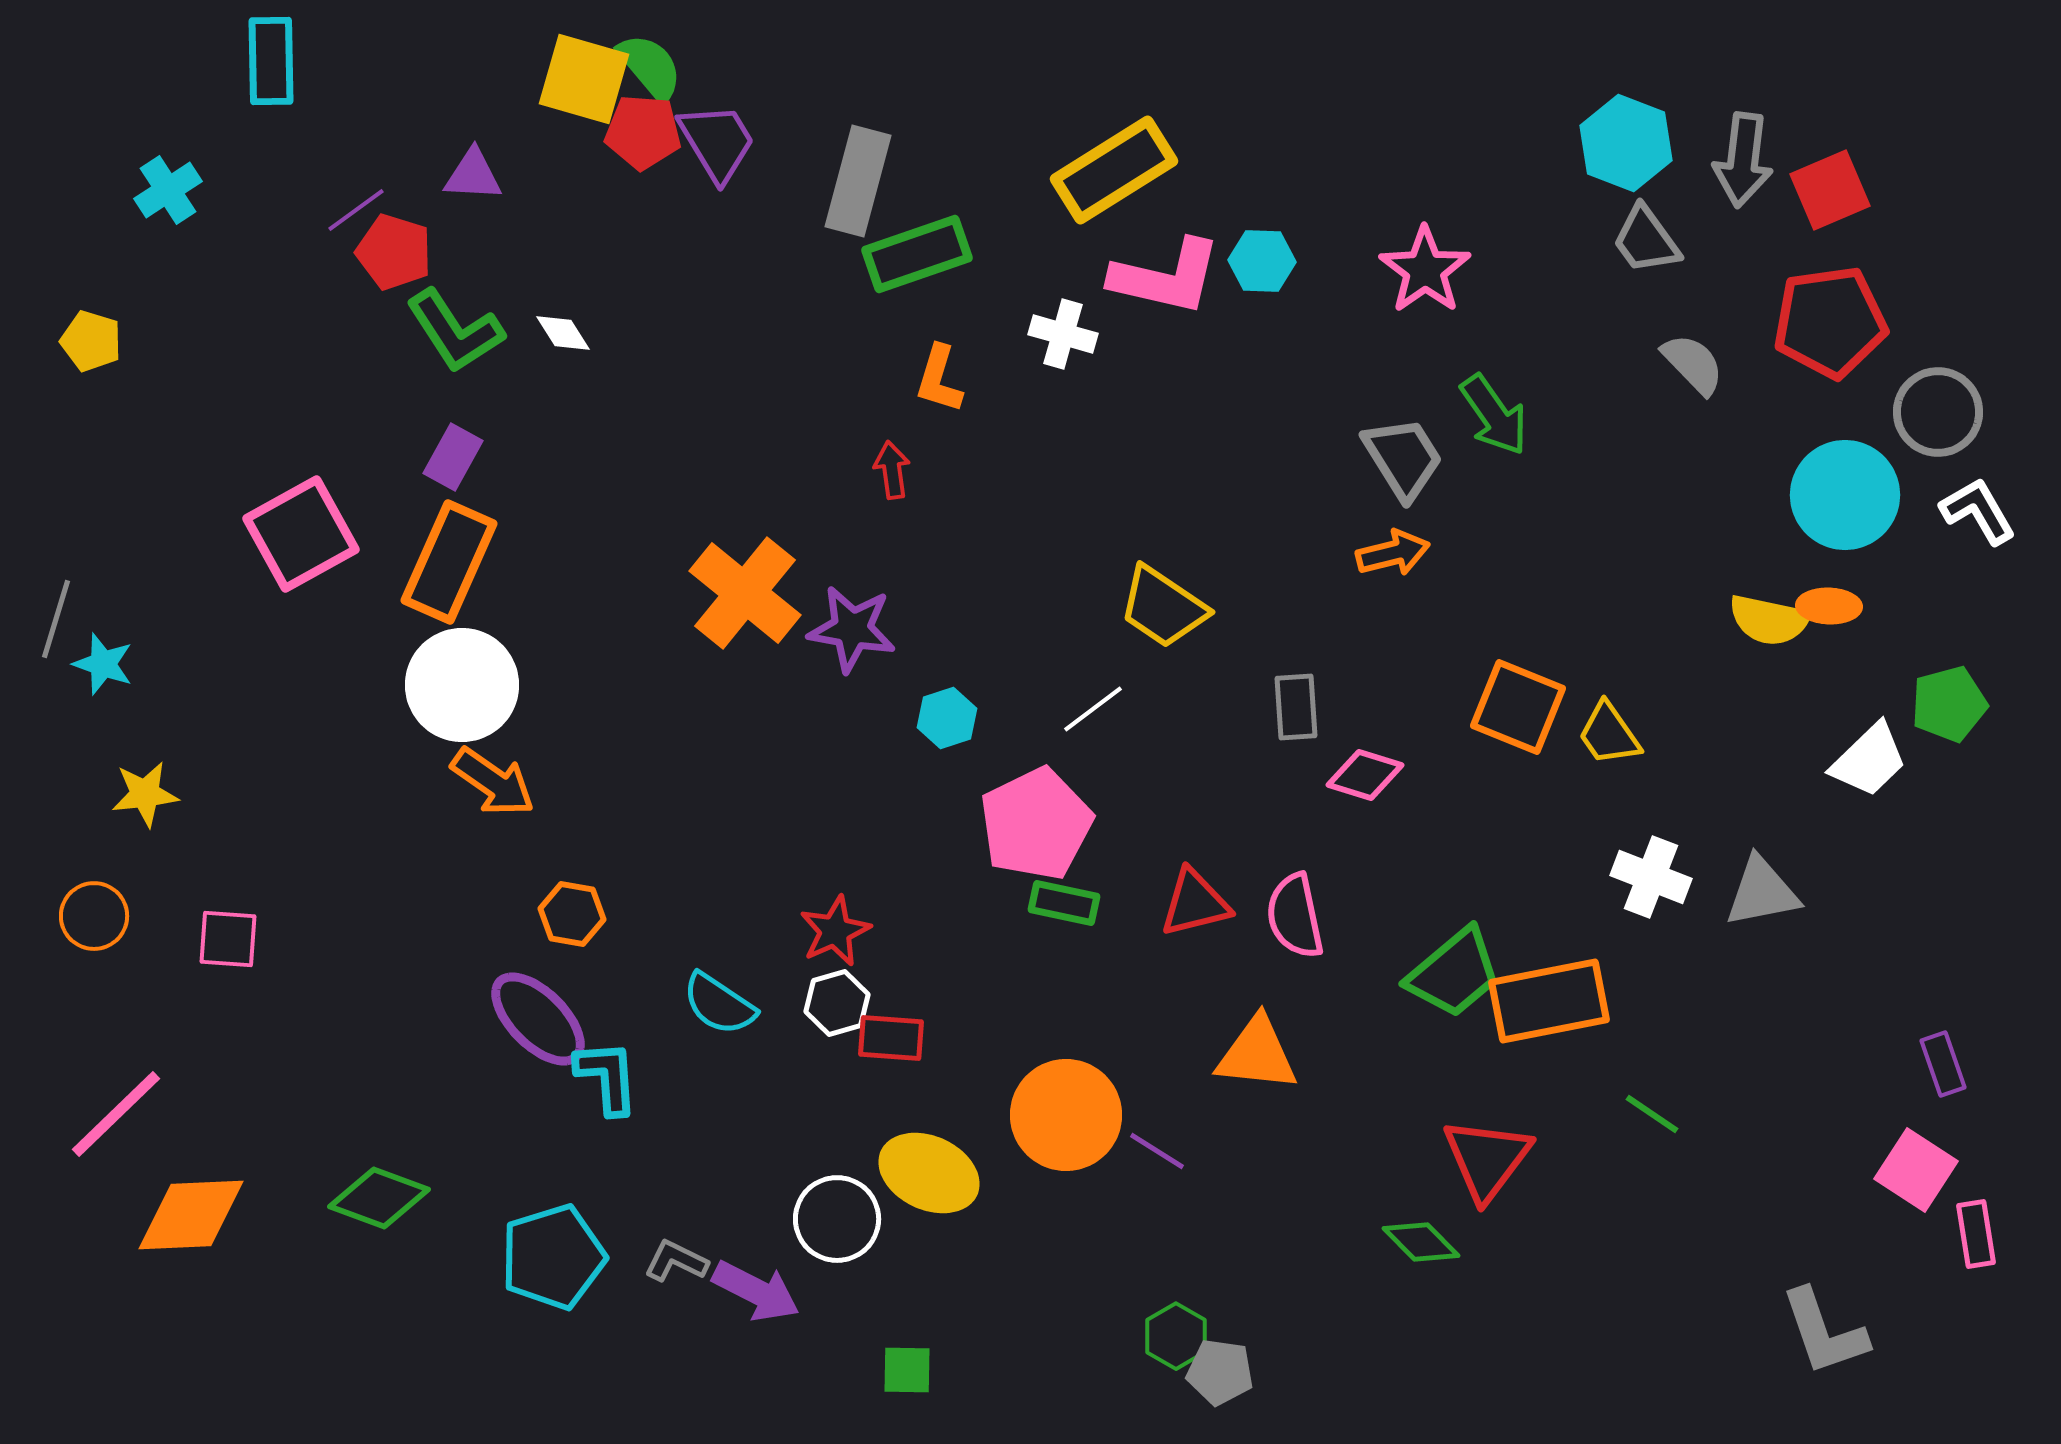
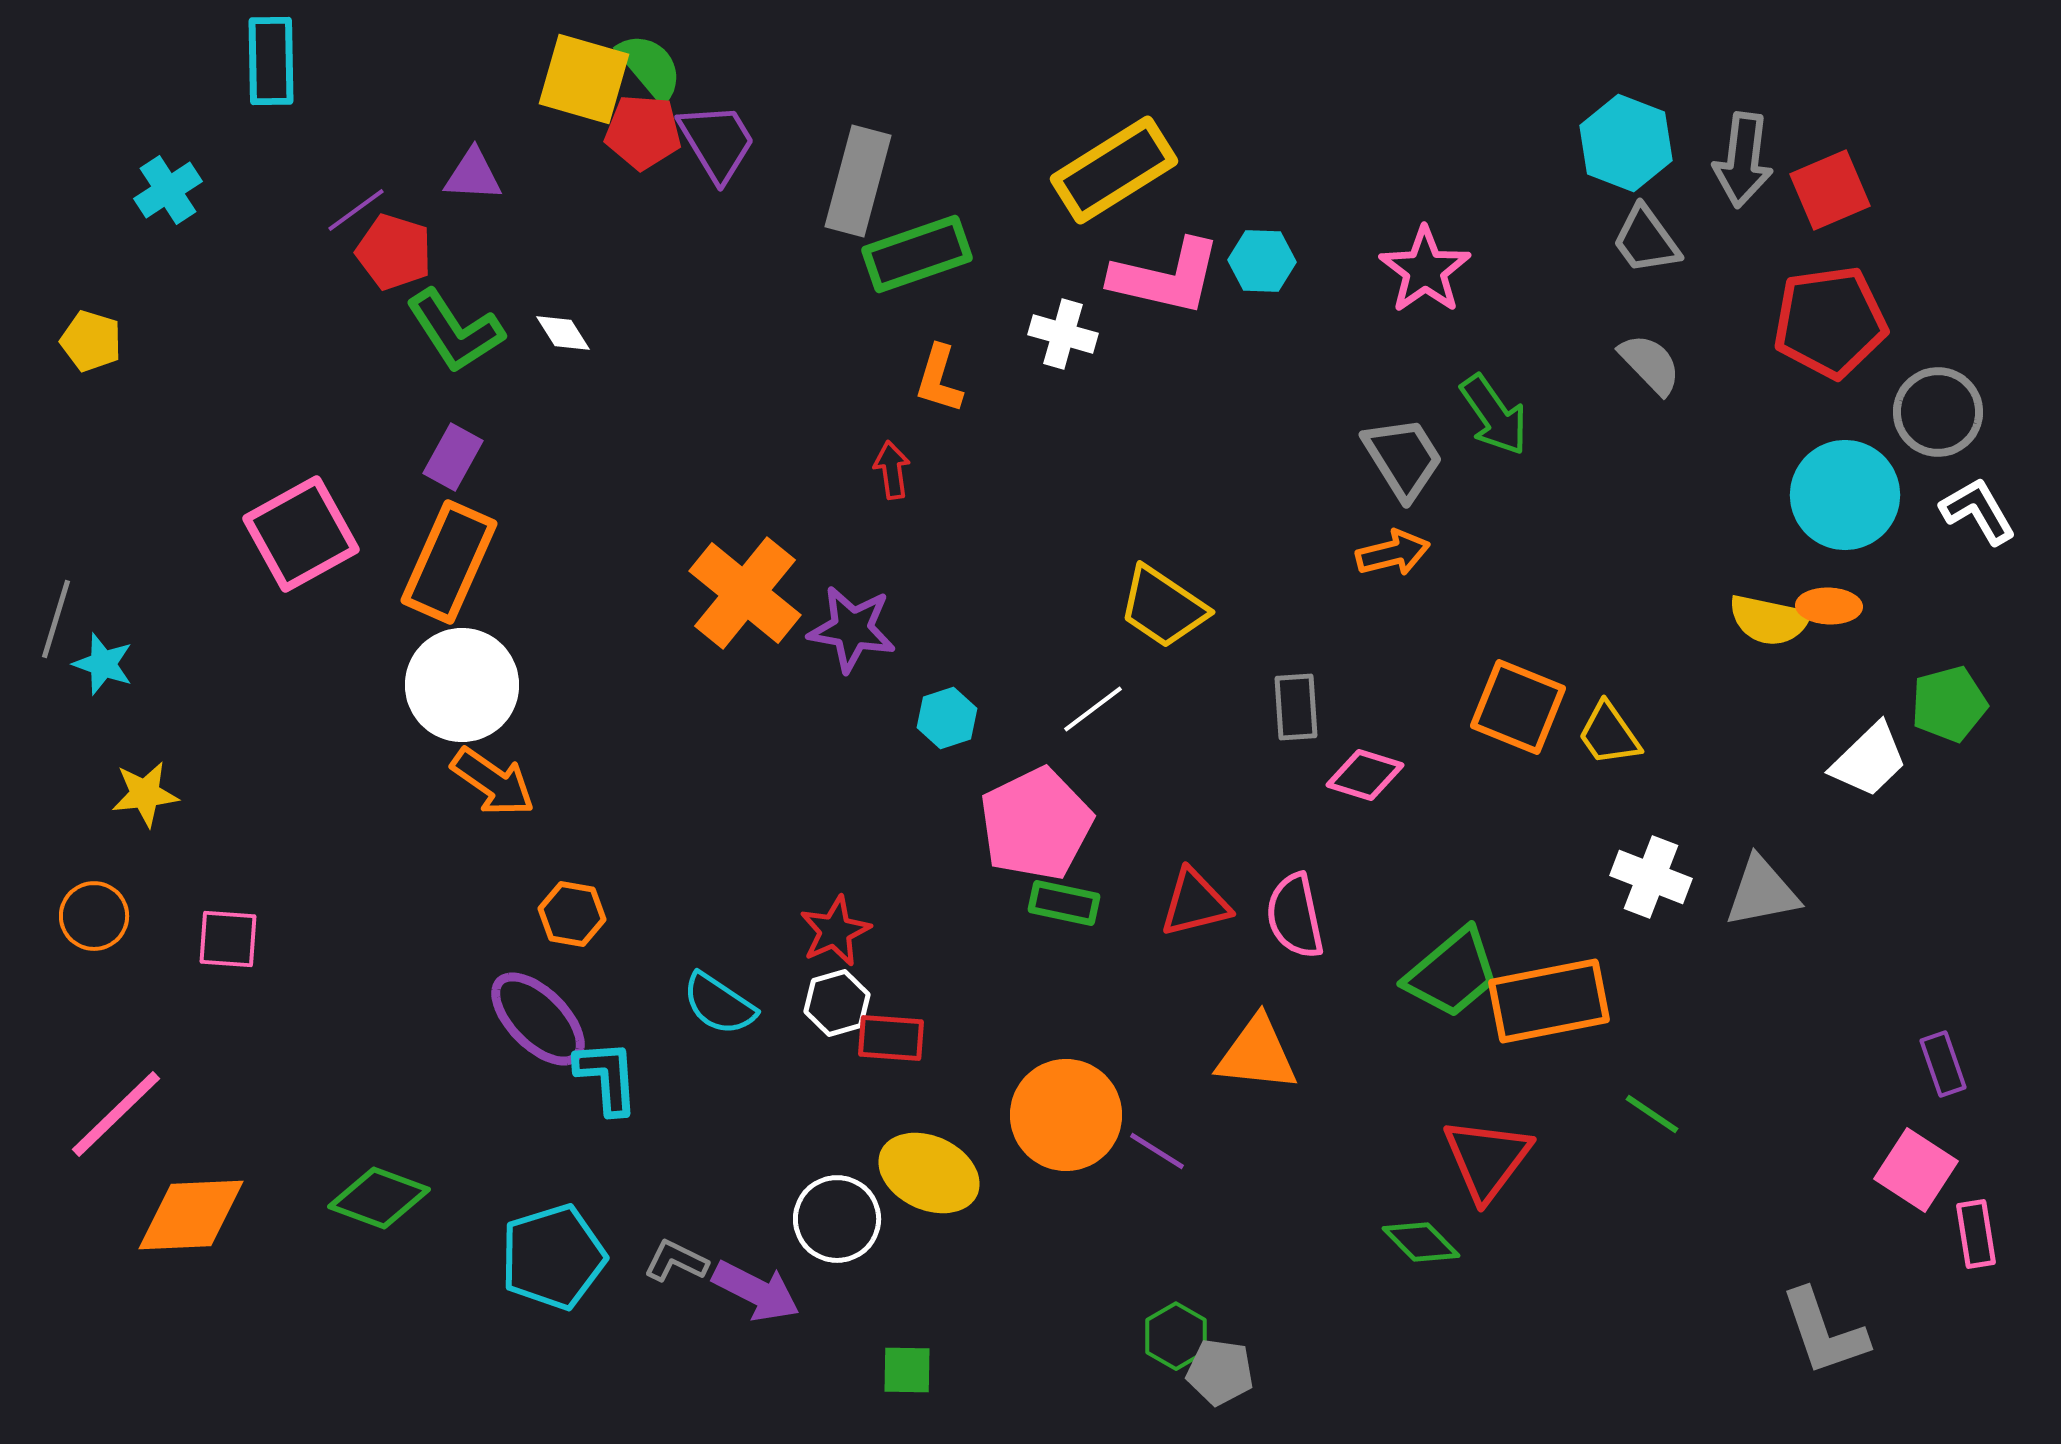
gray semicircle at (1693, 364): moved 43 px left
green trapezoid at (1454, 973): moved 2 px left
